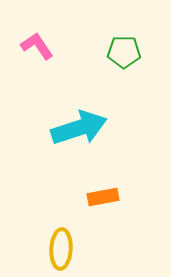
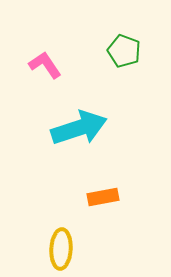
pink L-shape: moved 8 px right, 19 px down
green pentagon: moved 1 px up; rotated 20 degrees clockwise
